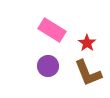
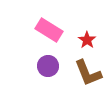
pink rectangle: moved 3 px left
red star: moved 3 px up
